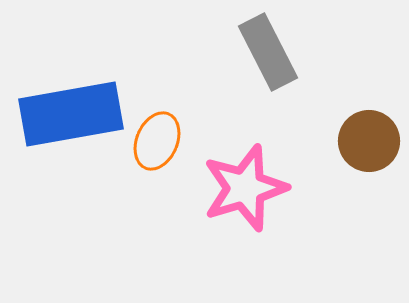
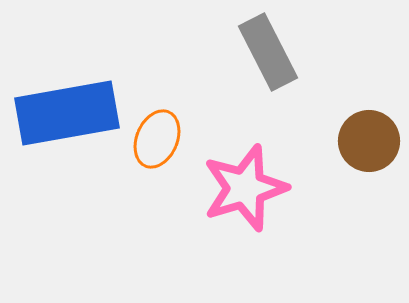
blue rectangle: moved 4 px left, 1 px up
orange ellipse: moved 2 px up
